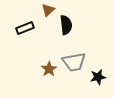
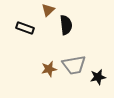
black rectangle: rotated 42 degrees clockwise
gray trapezoid: moved 3 px down
brown star: rotated 21 degrees clockwise
